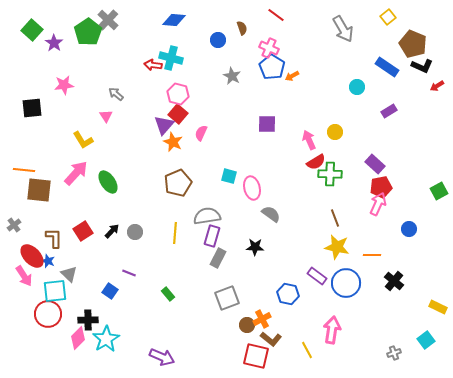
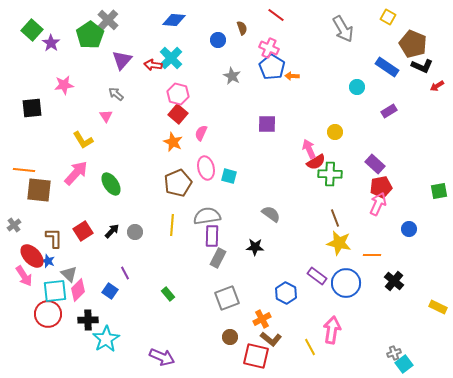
yellow square at (388, 17): rotated 21 degrees counterclockwise
green pentagon at (88, 32): moved 2 px right, 3 px down
purple star at (54, 43): moved 3 px left
cyan cross at (171, 58): rotated 30 degrees clockwise
orange arrow at (292, 76): rotated 32 degrees clockwise
purple triangle at (164, 125): moved 42 px left, 65 px up
pink arrow at (309, 140): moved 9 px down
green ellipse at (108, 182): moved 3 px right, 2 px down
pink ellipse at (252, 188): moved 46 px left, 20 px up
green square at (439, 191): rotated 18 degrees clockwise
yellow line at (175, 233): moved 3 px left, 8 px up
purple rectangle at (212, 236): rotated 15 degrees counterclockwise
yellow star at (337, 247): moved 2 px right, 4 px up
purple line at (129, 273): moved 4 px left; rotated 40 degrees clockwise
blue hexagon at (288, 294): moved 2 px left, 1 px up; rotated 15 degrees clockwise
brown circle at (247, 325): moved 17 px left, 12 px down
pink diamond at (78, 338): moved 48 px up
cyan square at (426, 340): moved 22 px left, 24 px down
yellow line at (307, 350): moved 3 px right, 3 px up
